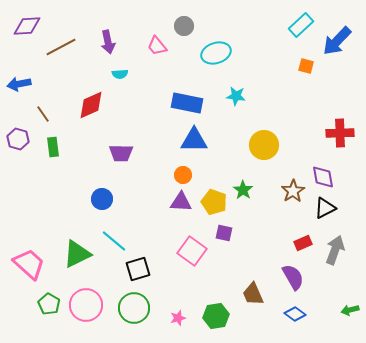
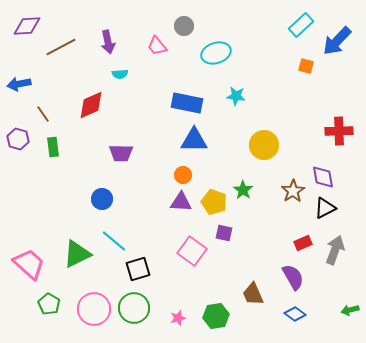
red cross at (340, 133): moved 1 px left, 2 px up
pink circle at (86, 305): moved 8 px right, 4 px down
